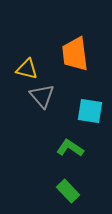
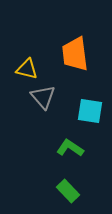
gray triangle: moved 1 px right, 1 px down
